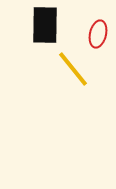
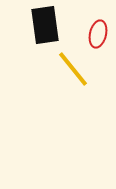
black rectangle: rotated 9 degrees counterclockwise
